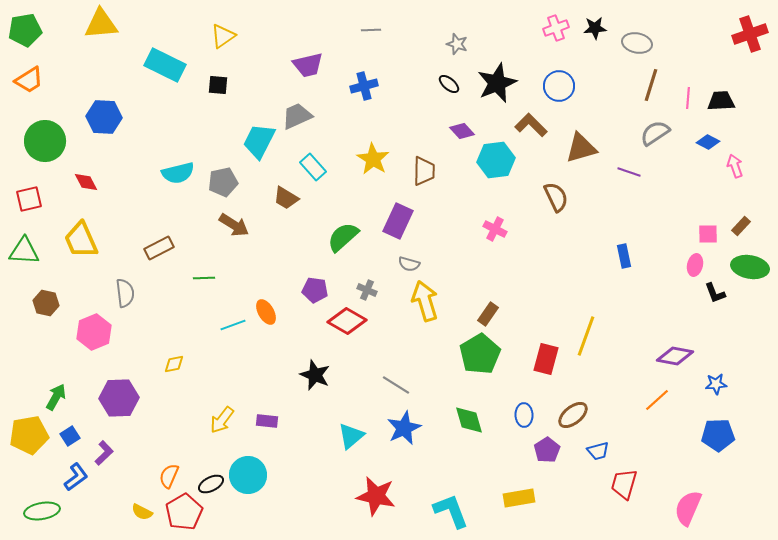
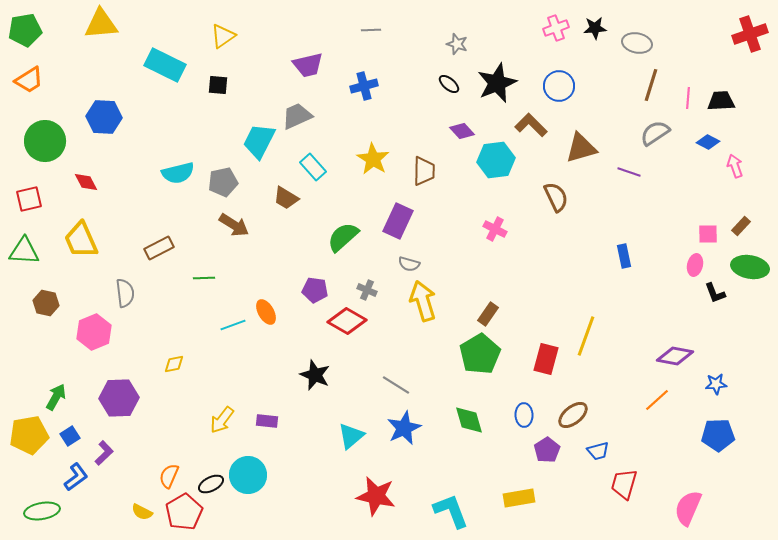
yellow arrow at (425, 301): moved 2 px left
